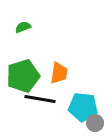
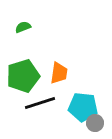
black line: moved 4 px down; rotated 28 degrees counterclockwise
